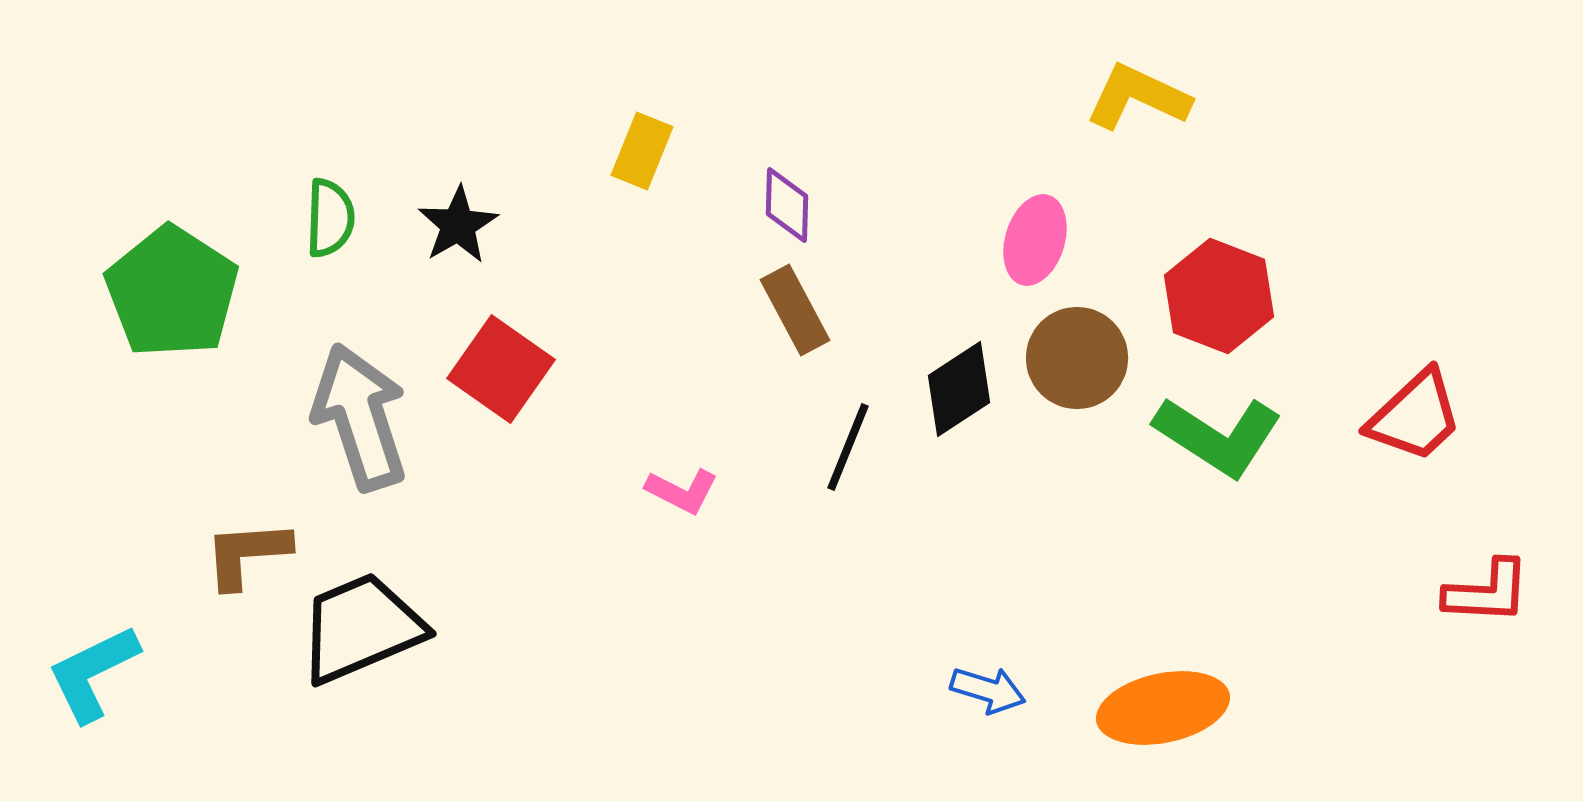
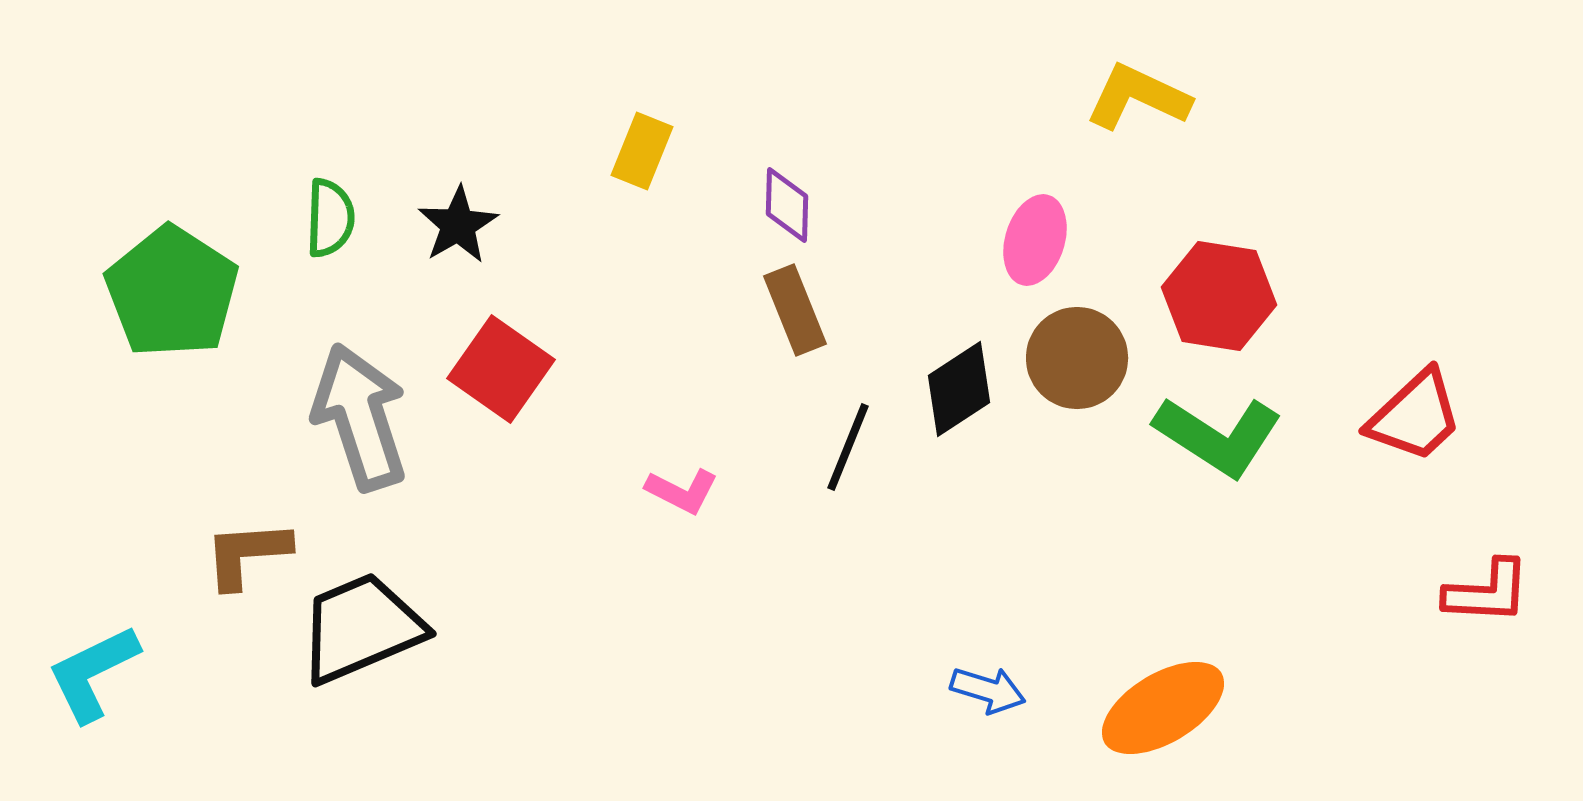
red hexagon: rotated 12 degrees counterclockwise
brown rectangle: rotated 6 degrees clockwise
orange ellipse: rotated 19 degrees counterclockwise
